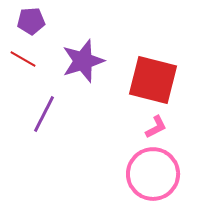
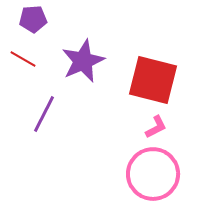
purple pentagon: moved 2 px right, 2 px up
purple star: rotated 6 degrees counterclockwise
